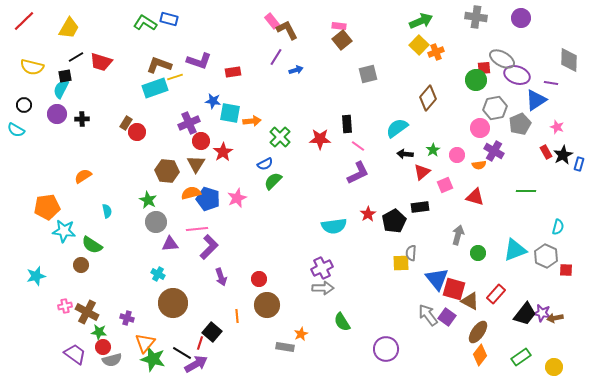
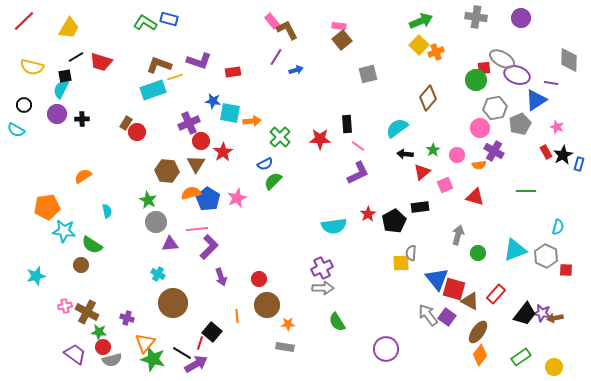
cyan rectangle at (155, 88): moved 2 px left, 2 px down
blue pentagon at (208, 199): rotated 15 degrees clockwise
green semicircle at (342, 322): moved 5 px left
orange star at (301, 334): moved 13 px left, 10 px up; rotated 24 degrees clockwise
